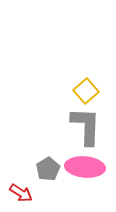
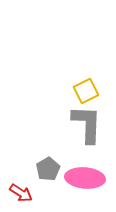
yellow square: rotated 15 degrees clockwise
gray L-shape: moved 1 px right, 2 px up
pink ellipse: moved 11 px down
